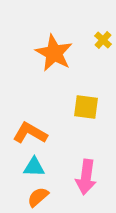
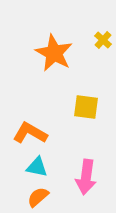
cyan triangle: moved 3 px right; rotated 10 degrees clockwise
